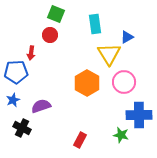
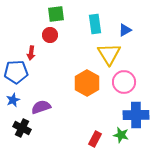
green square: rotated 30 degrees counterclockwise
blue triangle: moved 2 px left, 7 px up
purple semicircle: moved 1 px down
blue cross: moved 3 px left
red rectangle: moved 15 px right, 1 px up
